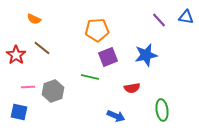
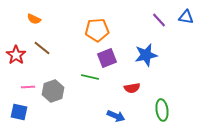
purple square: moved 1 px left, 1 px down
